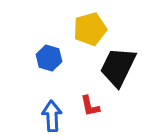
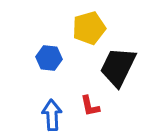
yellow pentagon: moved 1 px left, 1 px up
blue hexagon: rotated 10 degrees counterclockwise
blue arrow: moved 1 px up
